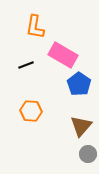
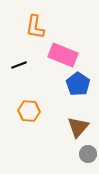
pink rectangle: rotated 8 degrees counterclockwise
black line: moved 7 px left
blue pentagon: moved 1 px left
orange hexagon: moved 2 px left
brown triangle: moved 3 px left, 1 px down
